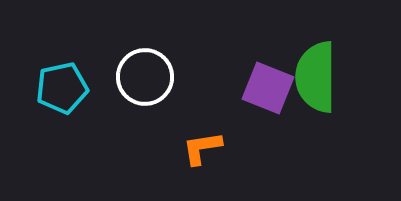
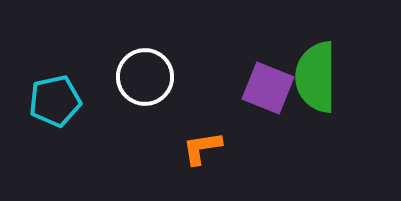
cyan pentagon: moved 7 px left, 13 px down
